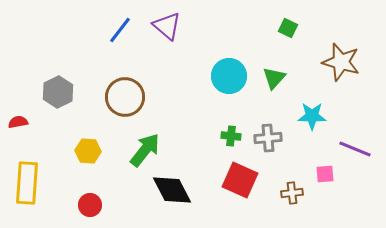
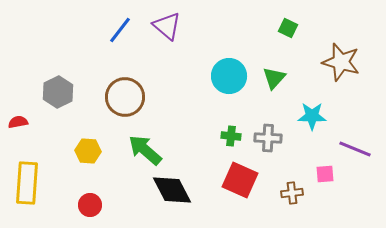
gray cross: rotated 8 degrees clockwise
green arrow: rotated 87 degrees counterclockwise
